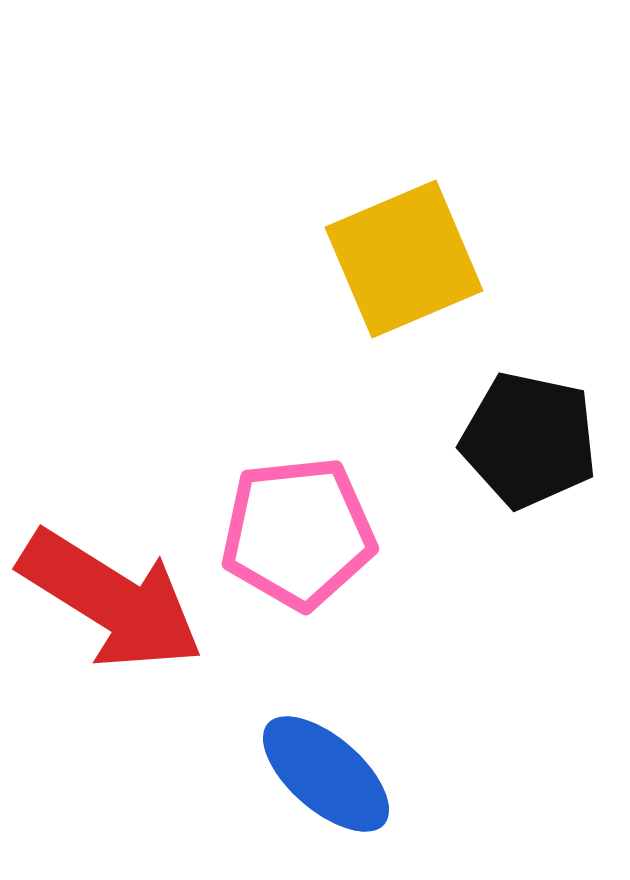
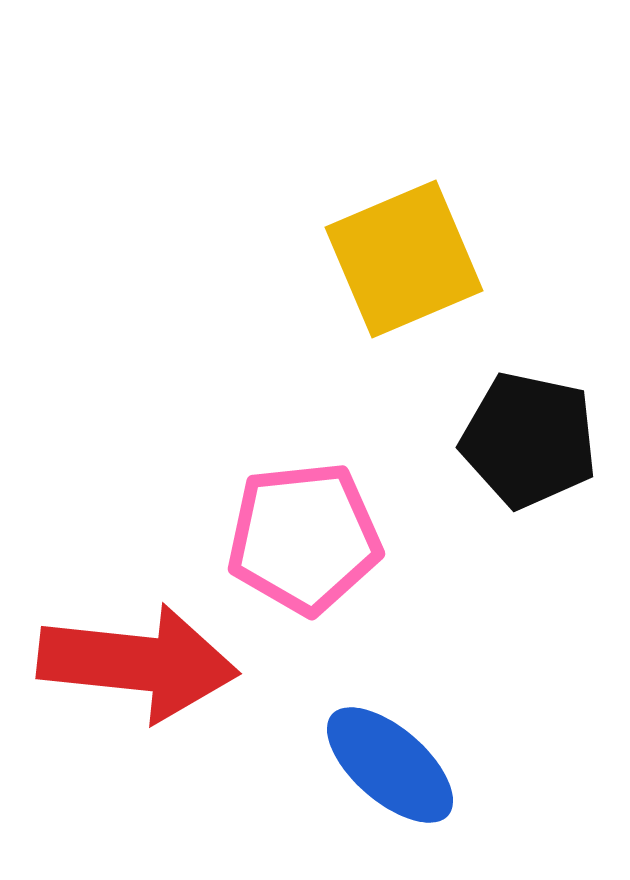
pink pentagon: moved 6 px right, 5 px down
red arrow: moved 27 px right, 63 px down; rotated 26 degrees counterclockwise
blue ellipse: moved 64 px right, 9 px up
